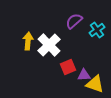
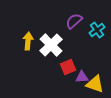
white cross: moved 2 px right
purple triangle: moved 2 px left, 2 px down
